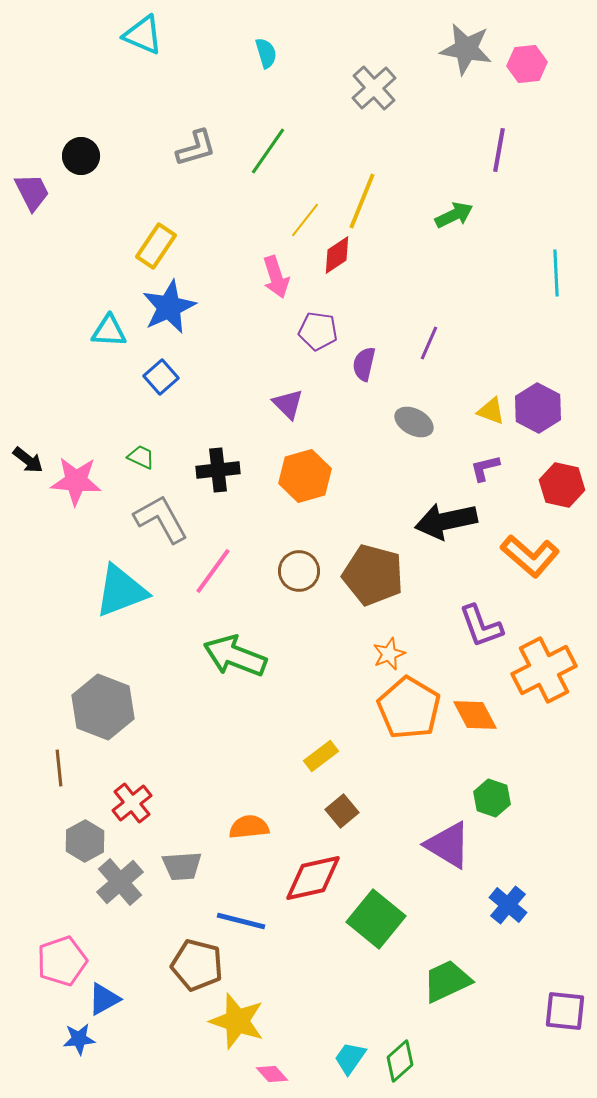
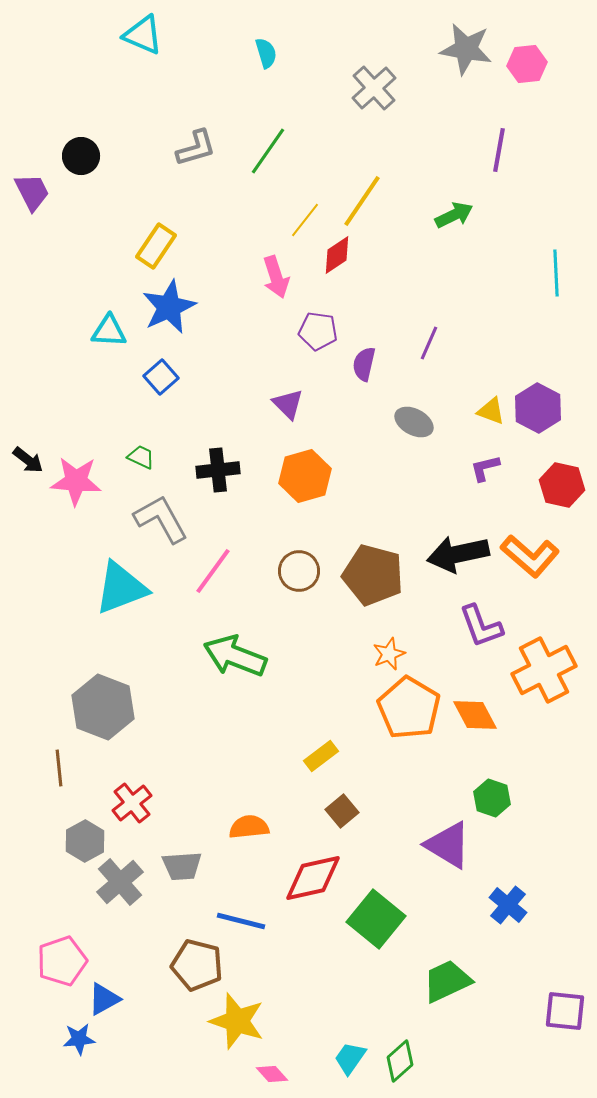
yellow line at (362, 201): rotated 12 degrees clockwise
black arrow at (446, 521): moved 12 px right, 33 px down
cyan triangle at (121, 591): moved 3 px up
